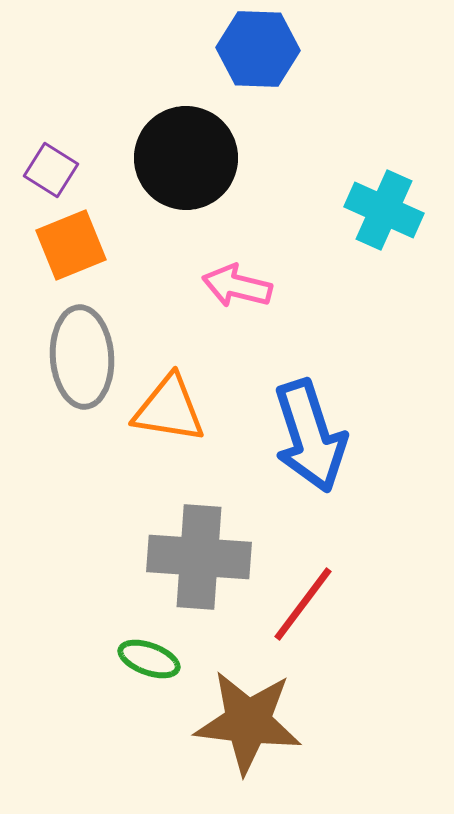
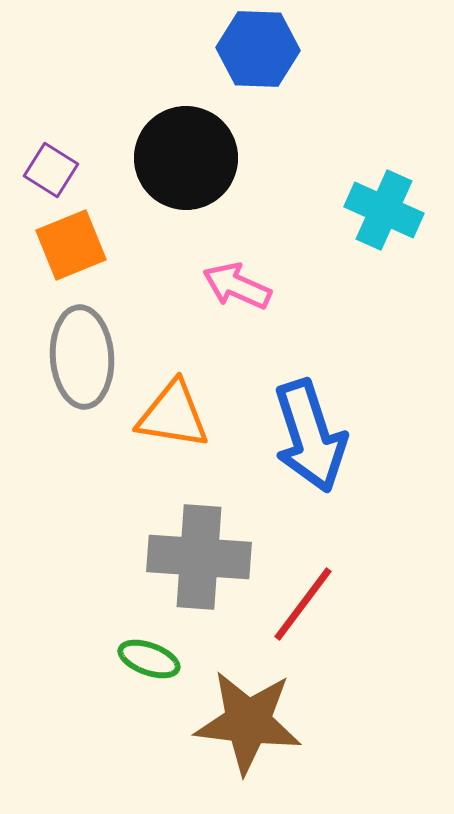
pink arrow: rotated 10 degrees clockwise
orange triangle: moved 4 px right, 6 px down
